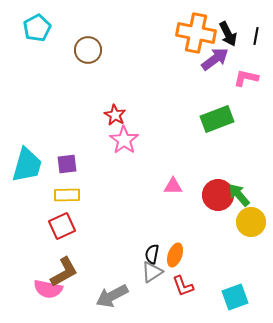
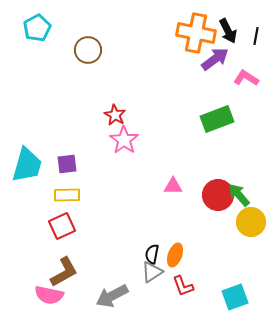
black arrow: moved 3 px up
pink L-shape: rotated 20 degrees clockwise
pink semicircle: moved 1 px right, 6 px down
